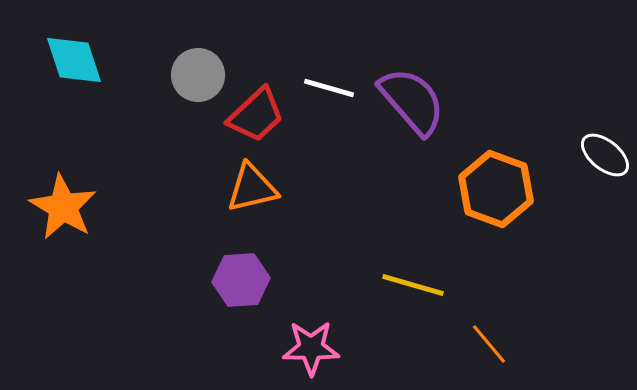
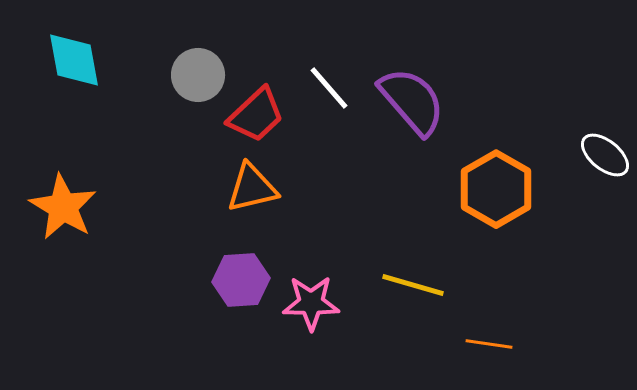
cyan diamond: rotated 8 degrees clockwise
white line: rotated 33 degrees clockwise
orange hexagon: rotated 10 degrees clockwise
orange line: rotated 42 degrees counterclockwise
pink star: moved 45 px up
